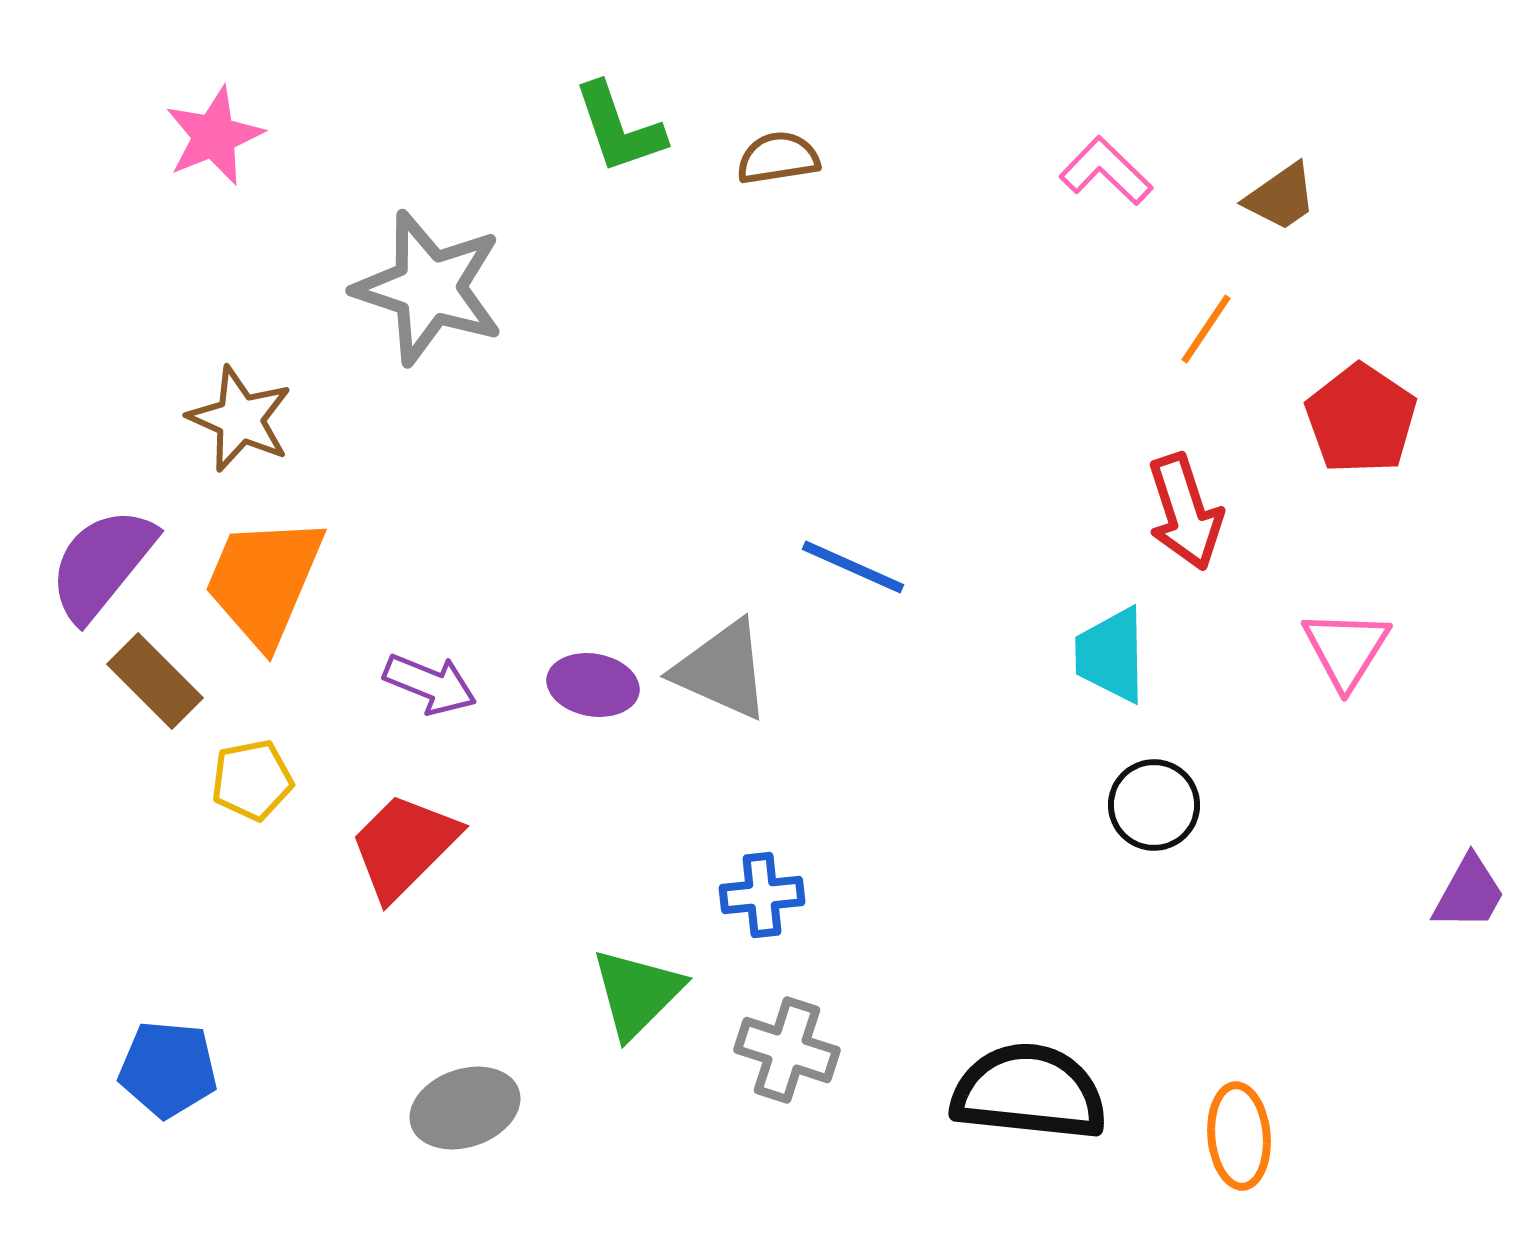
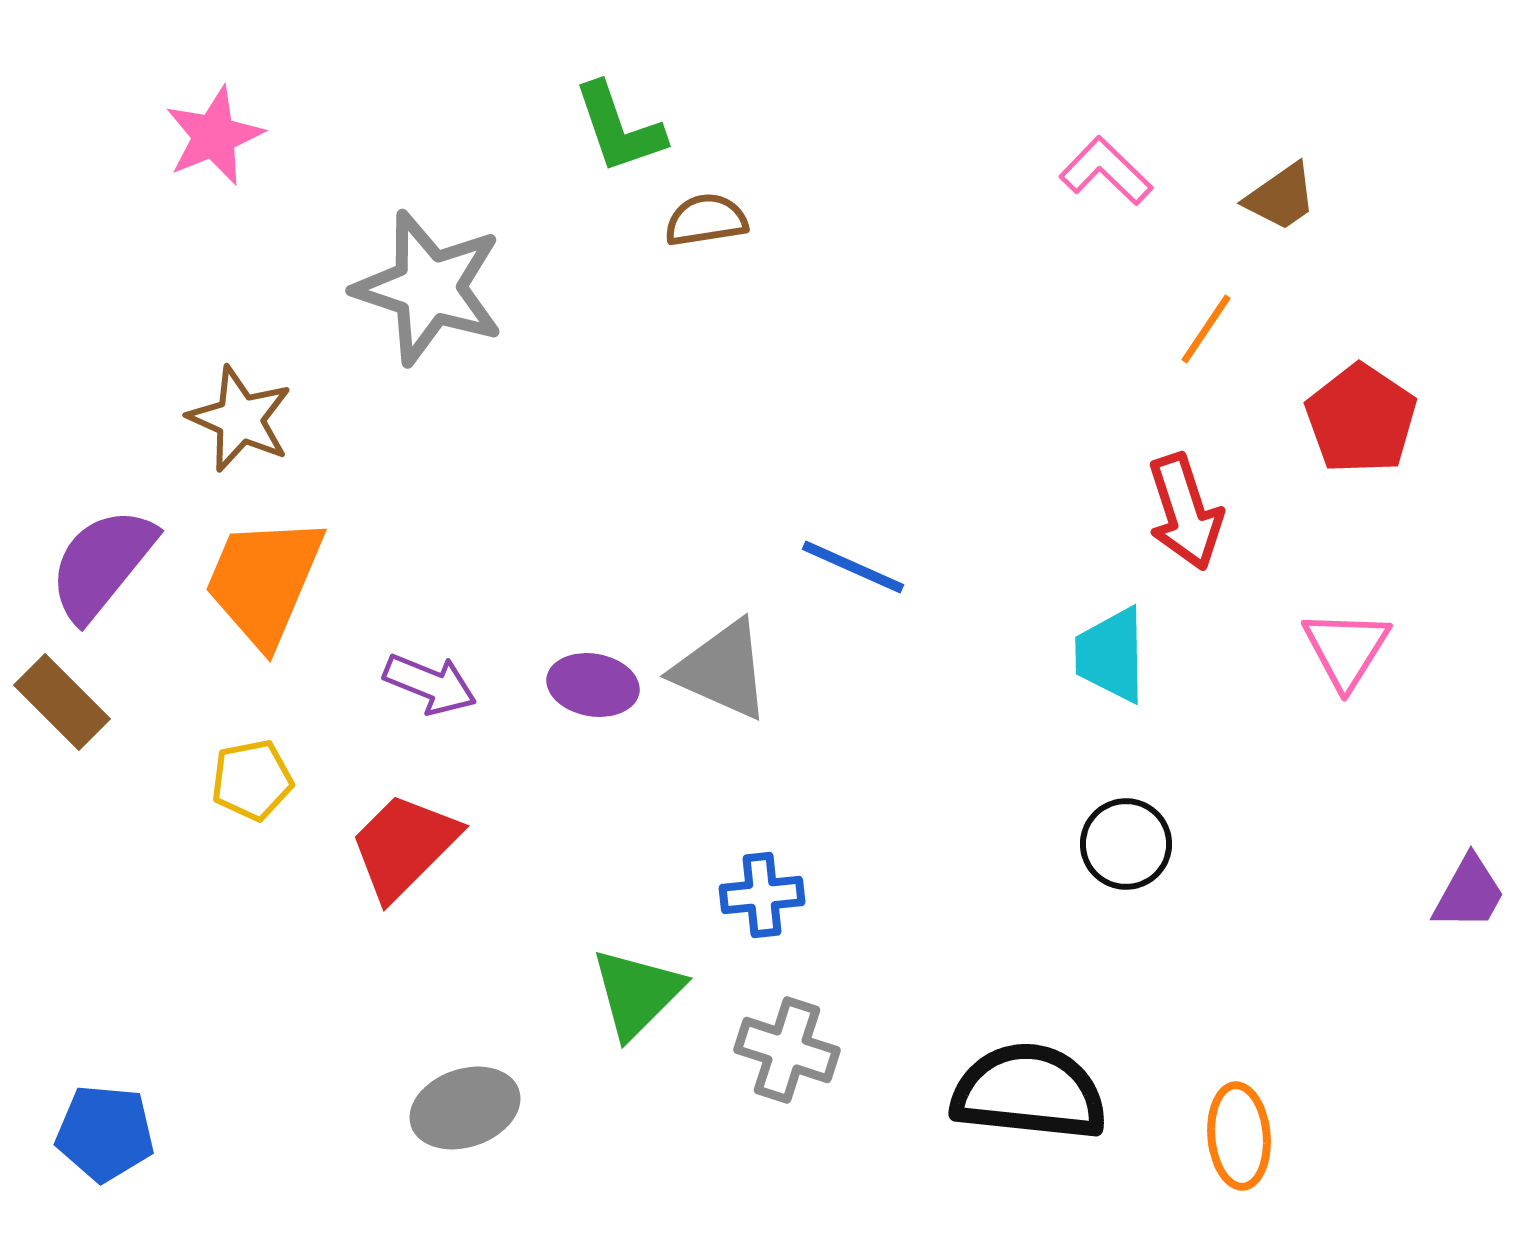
brown semicircle: moved 72 px left, 62 px down
brown rectangle: moved 93 px left, 21 px down
black circle: moved 28 px left, 39 px down
blue pentagon: moved 63 px left, 64 px down
